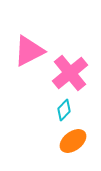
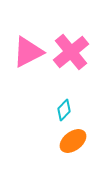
pink triangle: moved 1 px left, 1 px down
pink cross: moved 1 px right, 21 px up
